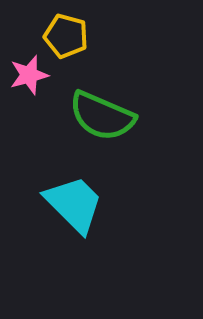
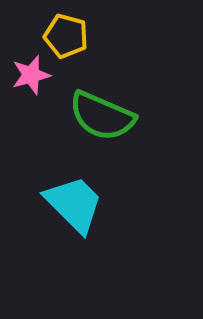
pink star: moved 2 px right
